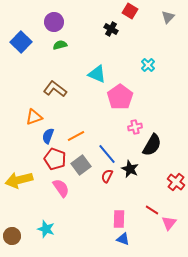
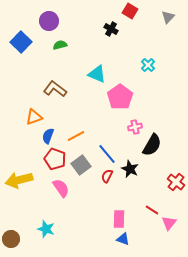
purple circle: moved 5 px left, 1 px up
brown circle: moved 1 px left, 3 px down
